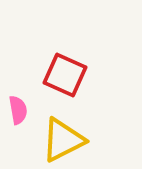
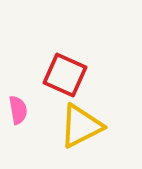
yellow triangle: moved 18 px right, 14 px up
